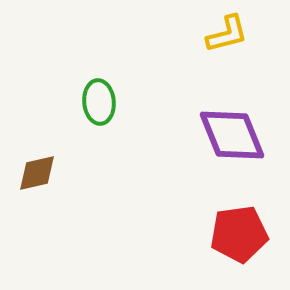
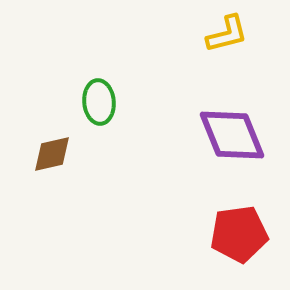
brown diamond: moved 15 px right, 19 px up
